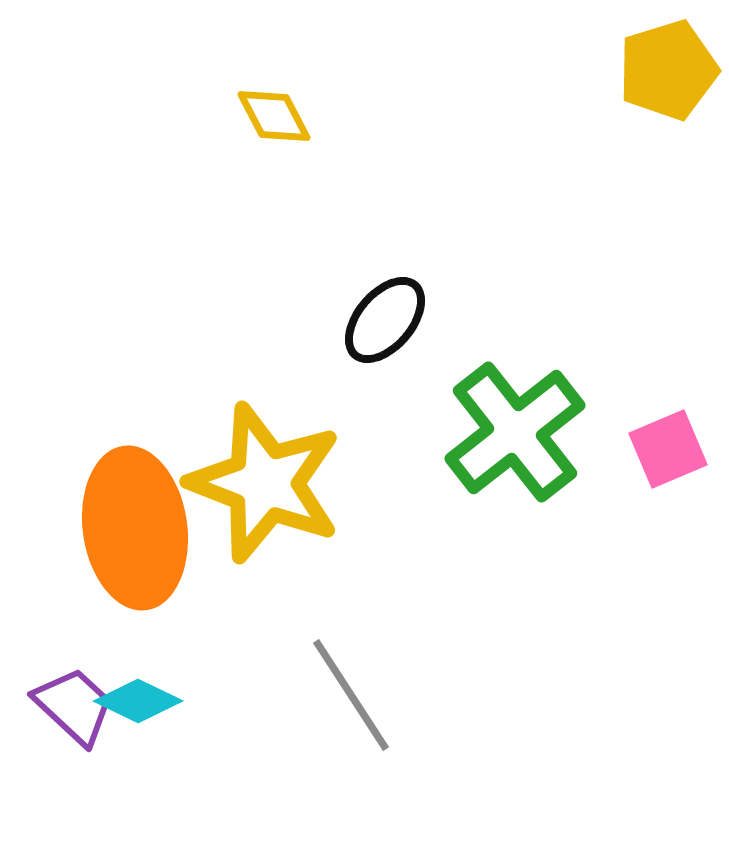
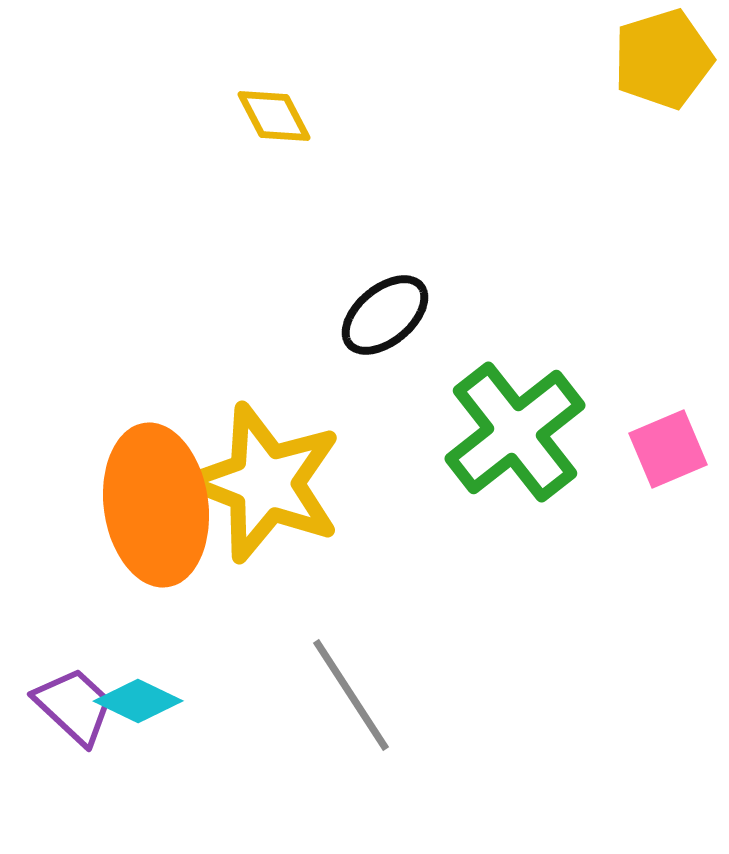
yellow pentagon: moved 5 px left, 11 px up
black ellipse: moved 5 px up; rotated 10 degrees clockwise
orange ellipse: moved 21 px right, 23 px up
